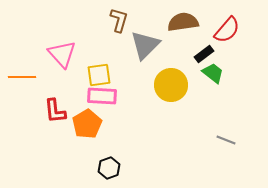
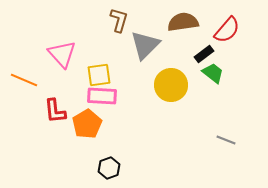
orange line: moved 2 px right, 3 px down; rotated 24 degrees clockwise
